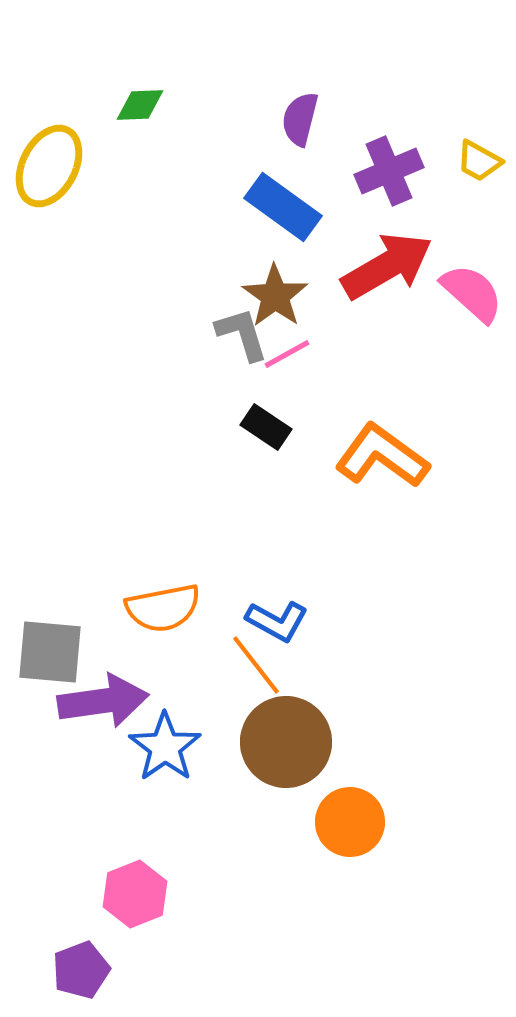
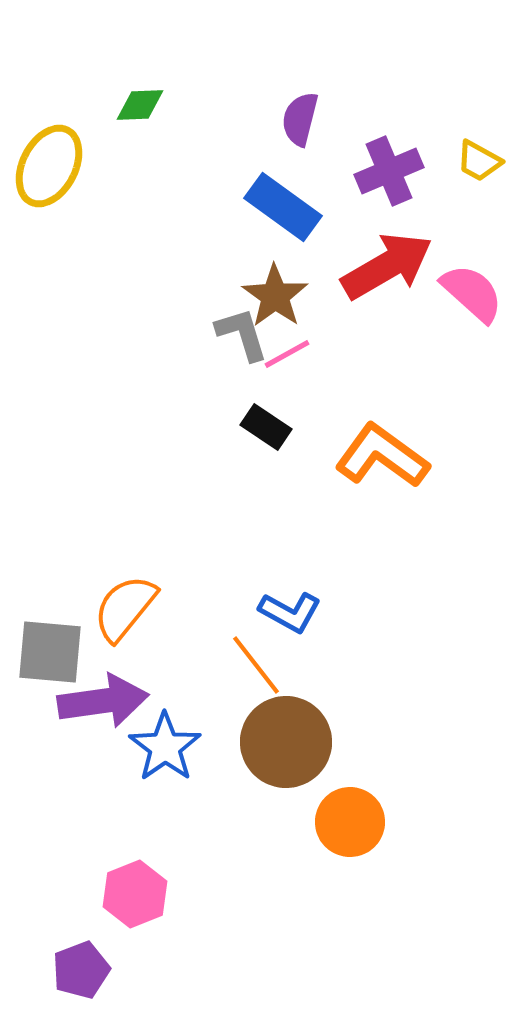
orange semicircle: moved 38 px left; rotated 140 degrees clockwise
blue L-shape: moved 13 px right, 9 px up
